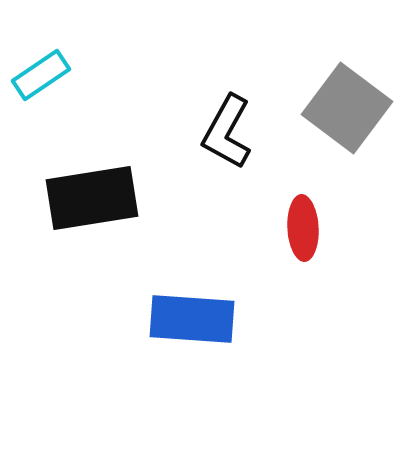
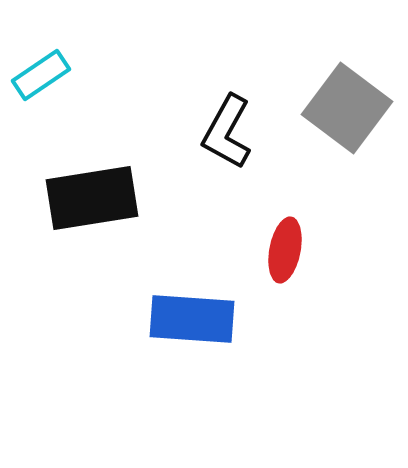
red ellipse: moved 18 px left, 22 px down; rotated 14 degrees clockwise
